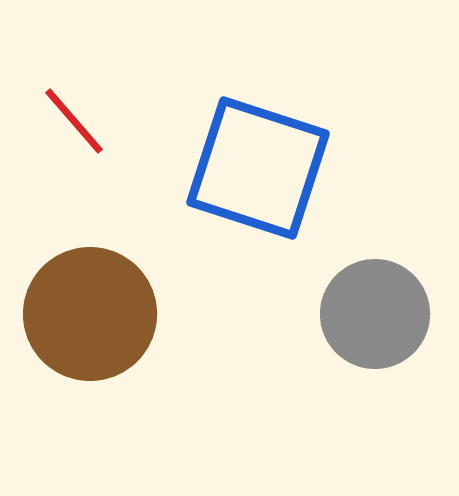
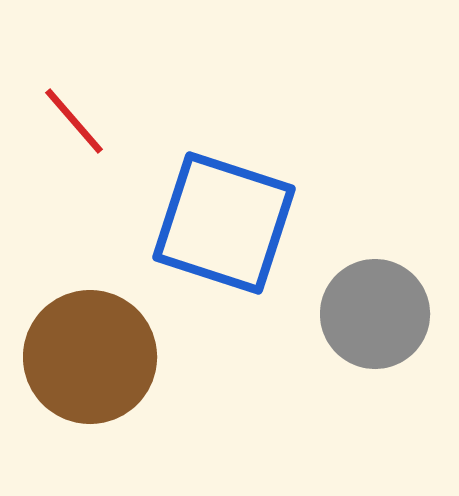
blue square: moved 34 px left, 55 px down
brown circle: moved 43 px down
